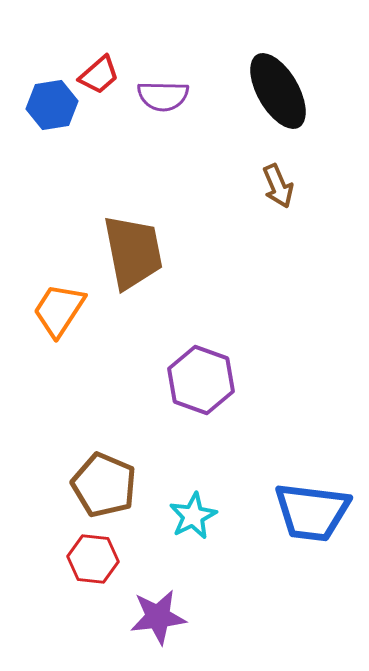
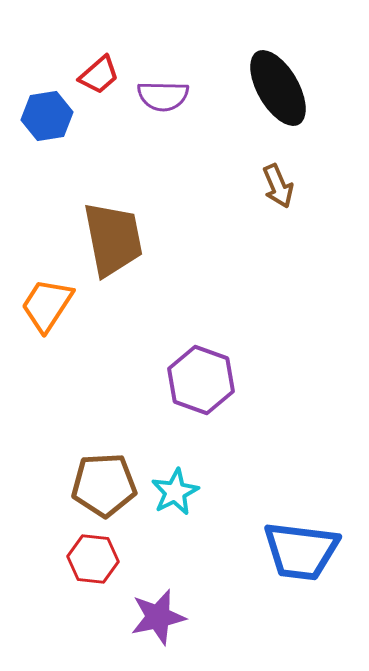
black ellipse: moved 3 px up
blue hexagon: moved 5 px left, 11 px down
brown trapezoid: moved 20 px left, 13 px up
orange trapezoid: moved 12 px left, 5 px up
brown pentagon: rotated 26 degrees counterclockwise
blue trapezoid: moved 11 px left, 39 px down
cyan star: moved 18 px left, 24 px up
purple star: rotated 6 degrees counterclockwise
